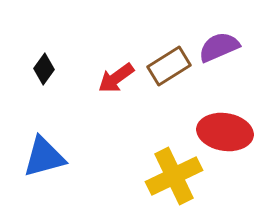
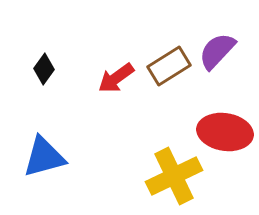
purple semicircle: moved 2 px left, 4 px down; rotated 24 degrees counterclockwise
